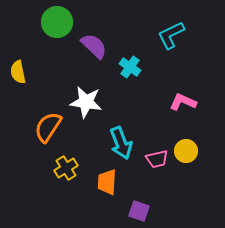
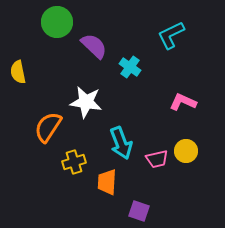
yellow cross: moved 8 px right, 6 px up; rotated 15 degrees clockwise
